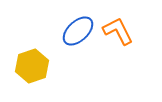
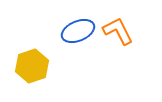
blue ellipse: rotated 20 degrees clockwise
